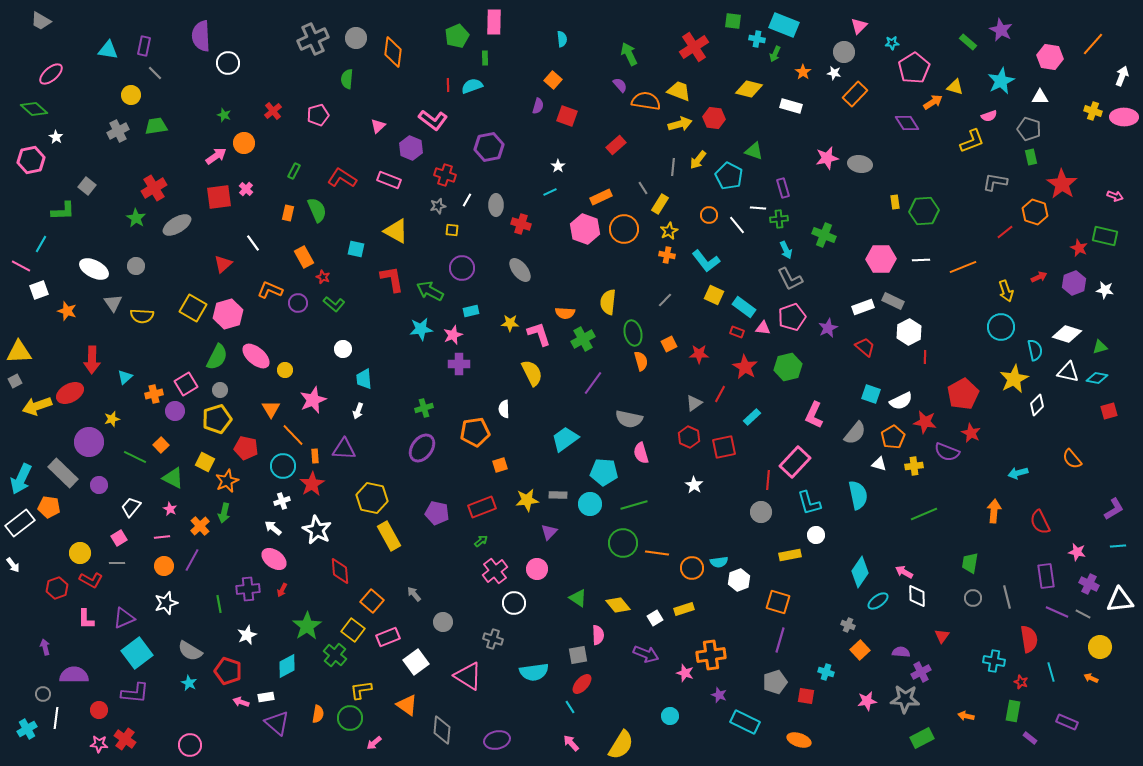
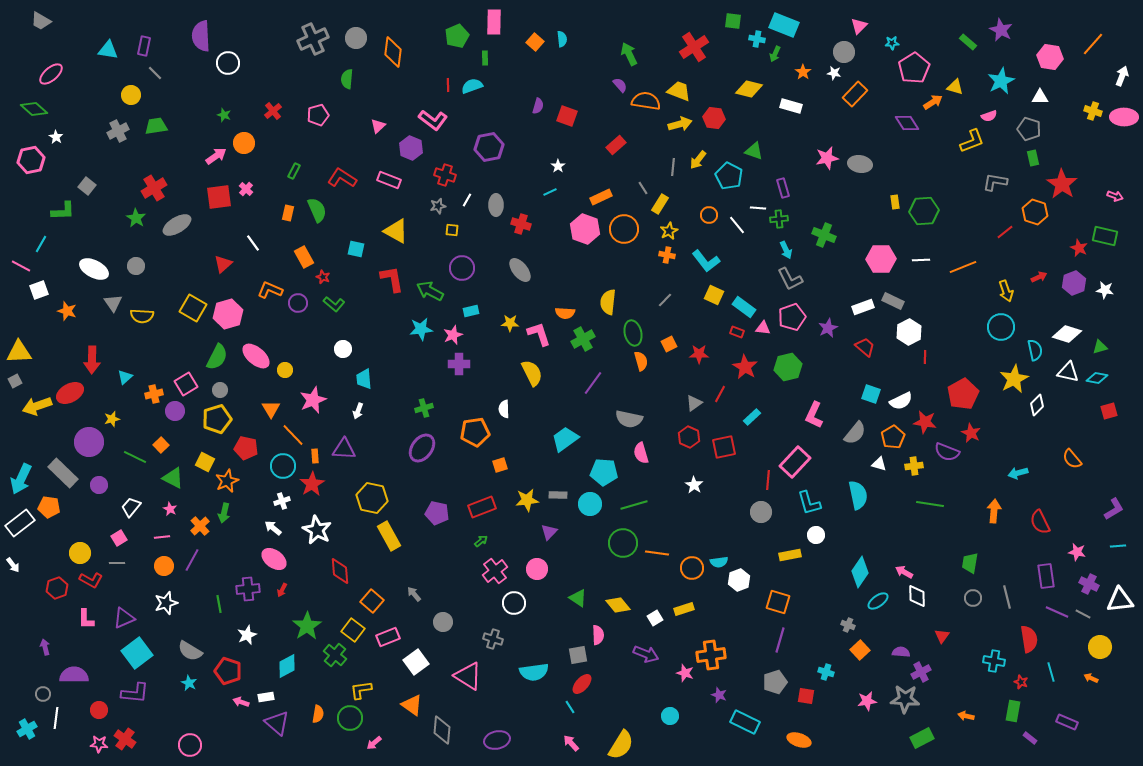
orange square at (553, 80): moved 18 px left, 38 px up
green rectangle at (1031, 157): moved 2 px right, 1 px down
green line at (924, 514): moved 6 px right, 10 px up; rotated 32 degrees clockwise
orange triangle at (407, 705): moved 5 px right
